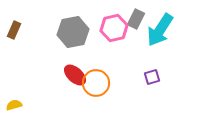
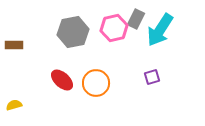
brown rectangle: moved 15 px down; rotated 66 degrees clockwise
red ellipse: moved 13 px left, 5 px down
